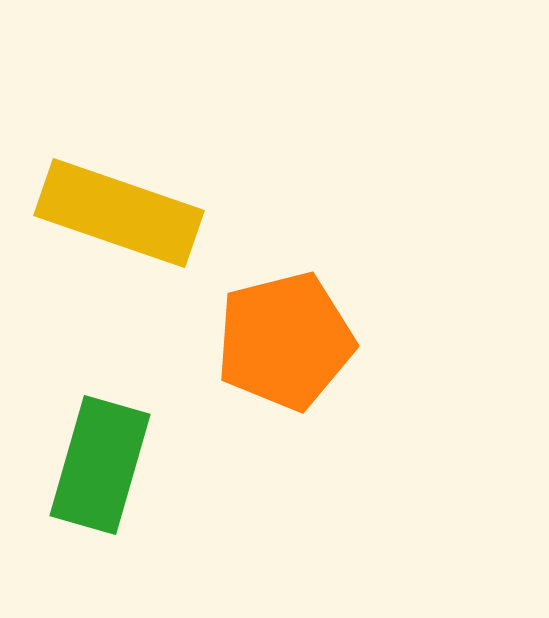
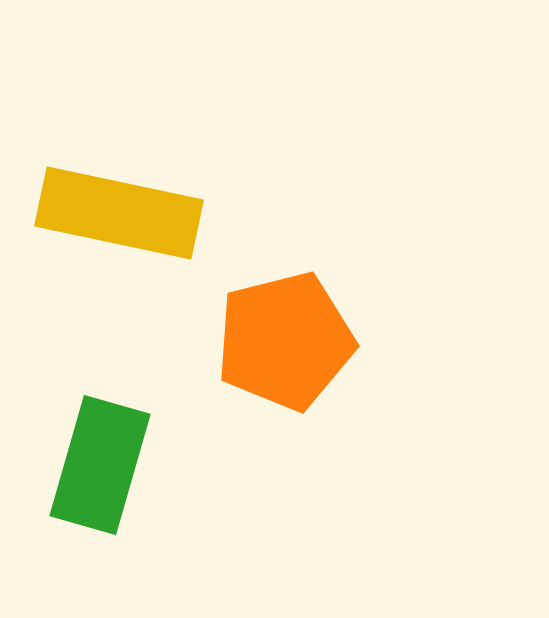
yellow rectangle: rotated 7 degrees counterclockwise
